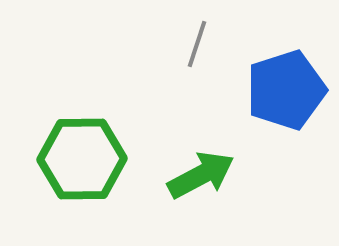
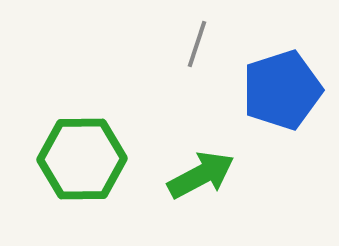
blue pentagon: moved 4 px left
